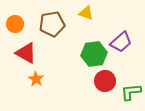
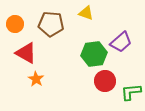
brown pentagon: moved 1 px left; rotated 15 degrees clockwise
